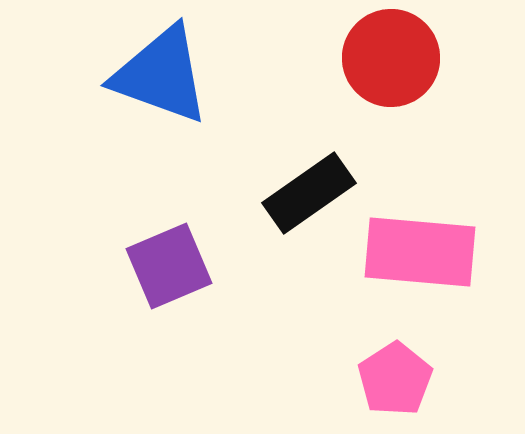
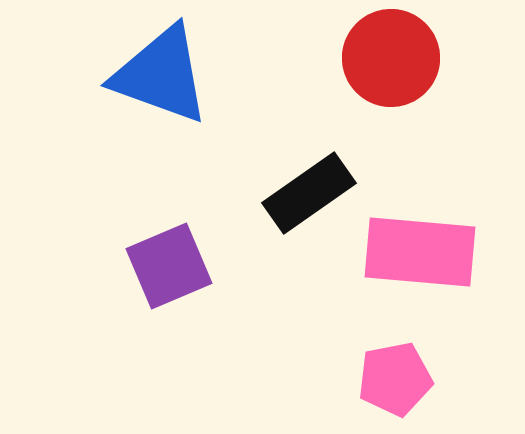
pink pentagon: rotated 22 degrees clockwise
